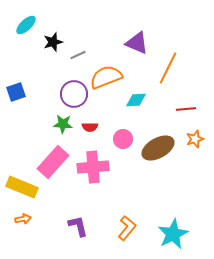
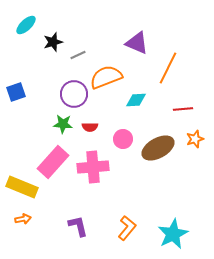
red line: moved 3 px left
